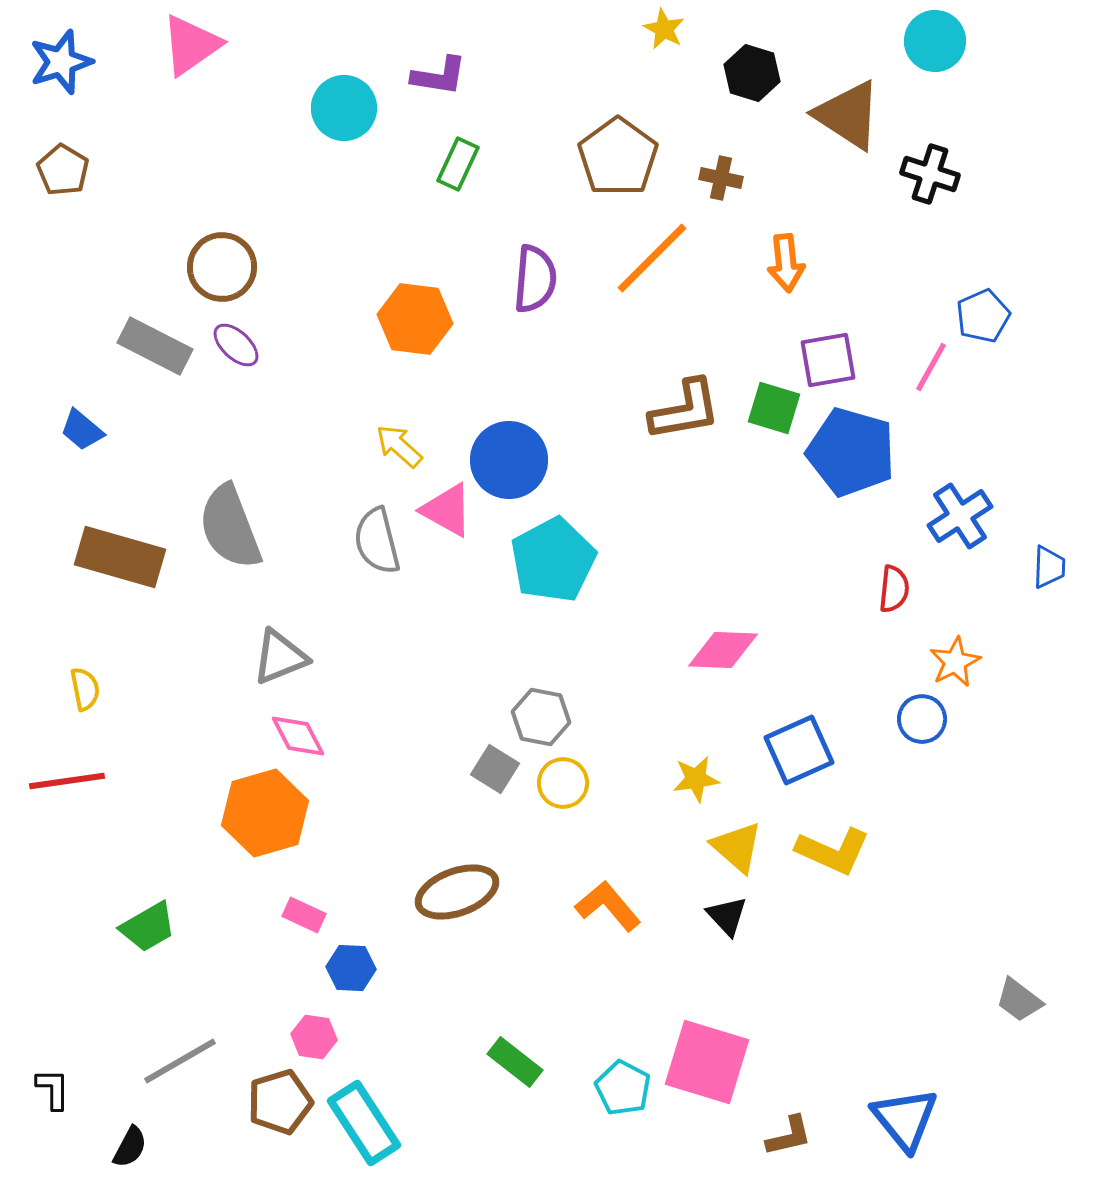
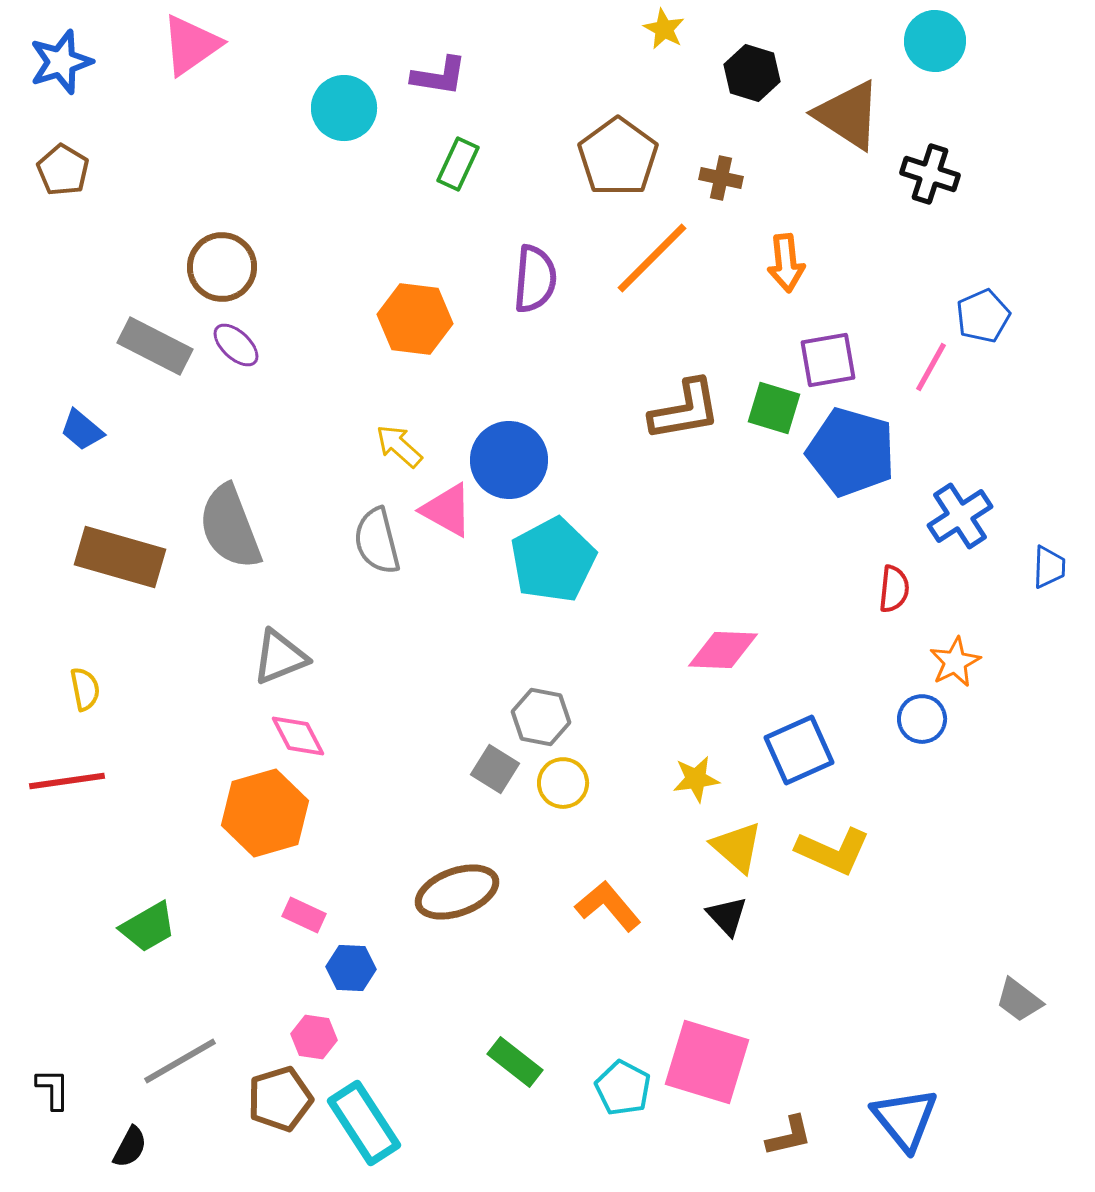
brown pentagon at (280, 1102): moved 3 px up
